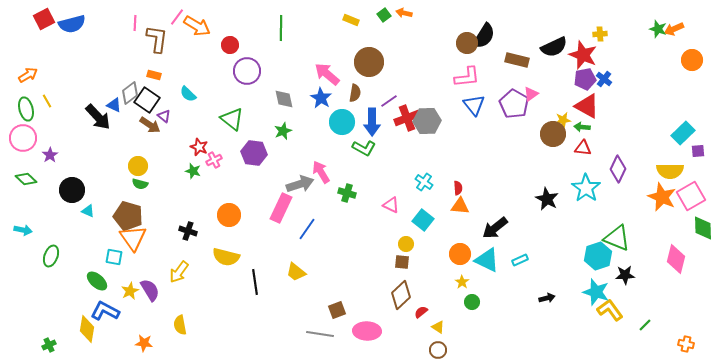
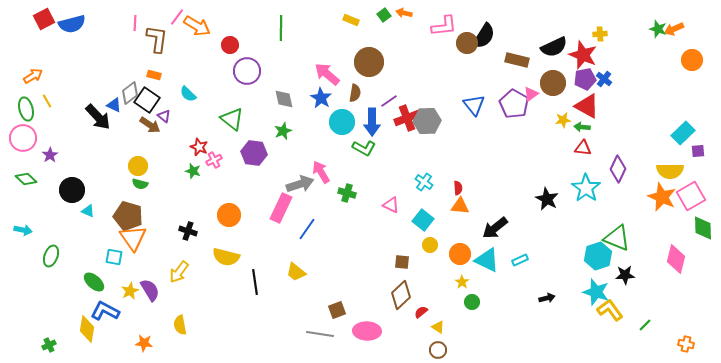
orange arrow at (28, 75): moved 5 px right, 1 px down
pink L-shape at (467, 77): moved 23 px left, 51 px up
brown circle at (553, 134): moved 51 px up
yellow circle at (406, 244): moved 24 px right, 1 px down
green ellipse at (97, 281): moved 3 px left, 1 px down
